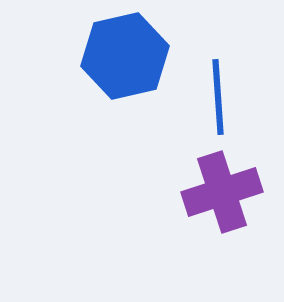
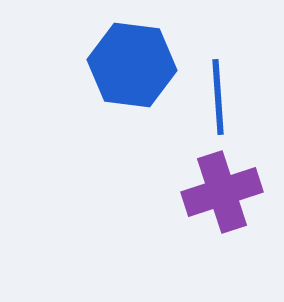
blue hexagon: moved 7 px right, 9 px down; rotated 20 degrees clockwise
